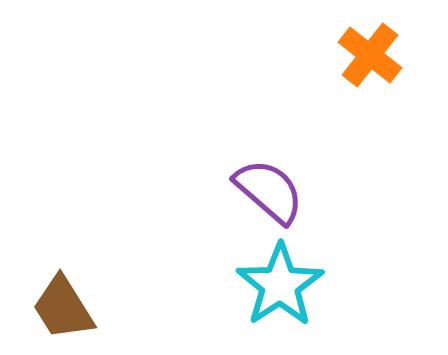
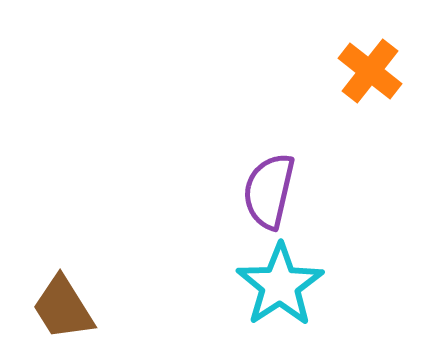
orange cross: moved 16 px down
purple semicircle: rotated 118 degrees counterclockwise
